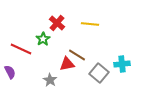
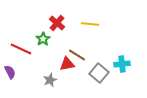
gray star: rotated 16 degrees clockwise
